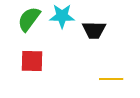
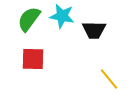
cyan star: rotated 10 degrees clockwise
red square: moved 1 px right, 2 px up
yellow line: moved 2 px left; rotated 50 degrees clockwise
